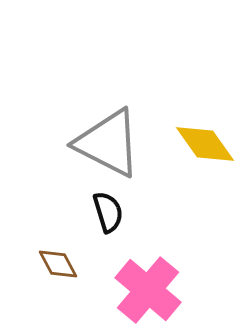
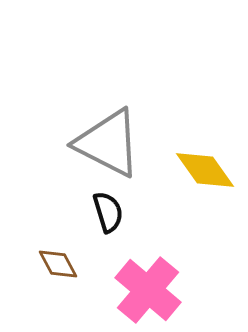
yellow diamond: moved 26 px down
